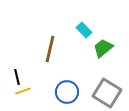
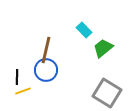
brown line: moved 4 px left, 1 px down
black line: rotated 14 degrees clockwise
blue circle: moved 21 px left, 22 px up
